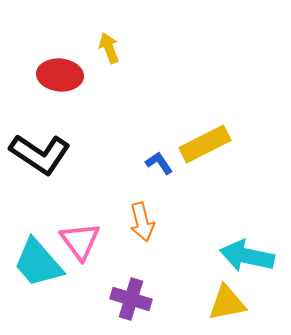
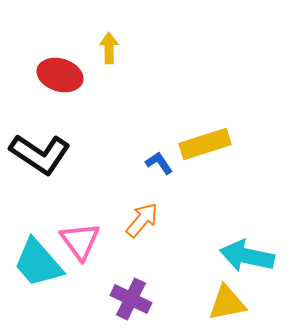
yellow arrow: rotated 20 degrees clockwise
red ellipse: rotated 12 degrees clockwise
yellow rectangle: rotated 9 degrees clockwise
orange arrow: moved 2 px up; rotated 126 degrees counterclockwise
purple cross: rotated 9 degrees clockwise
